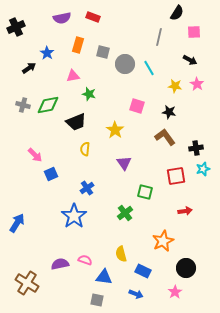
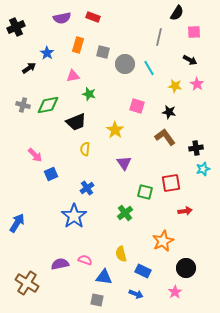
red square at (176, 176): moved 5 px left, 7 px down
